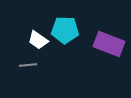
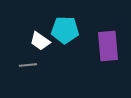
white trapezoid: moved 2 px right, 1 px down
purple rectangle: moved 1 px left, 2 px down; rotated 64 degrees clockwise
